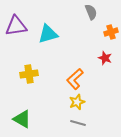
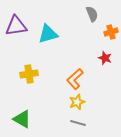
gray semicircle: moved 1 px right, 2 px down
